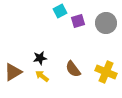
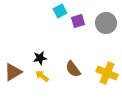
yellow cross: moved 1 px right, 1 px down
